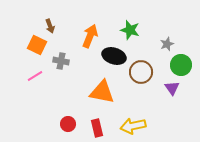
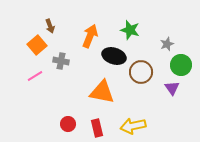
orange square: rotated 24 degrees clockwise
